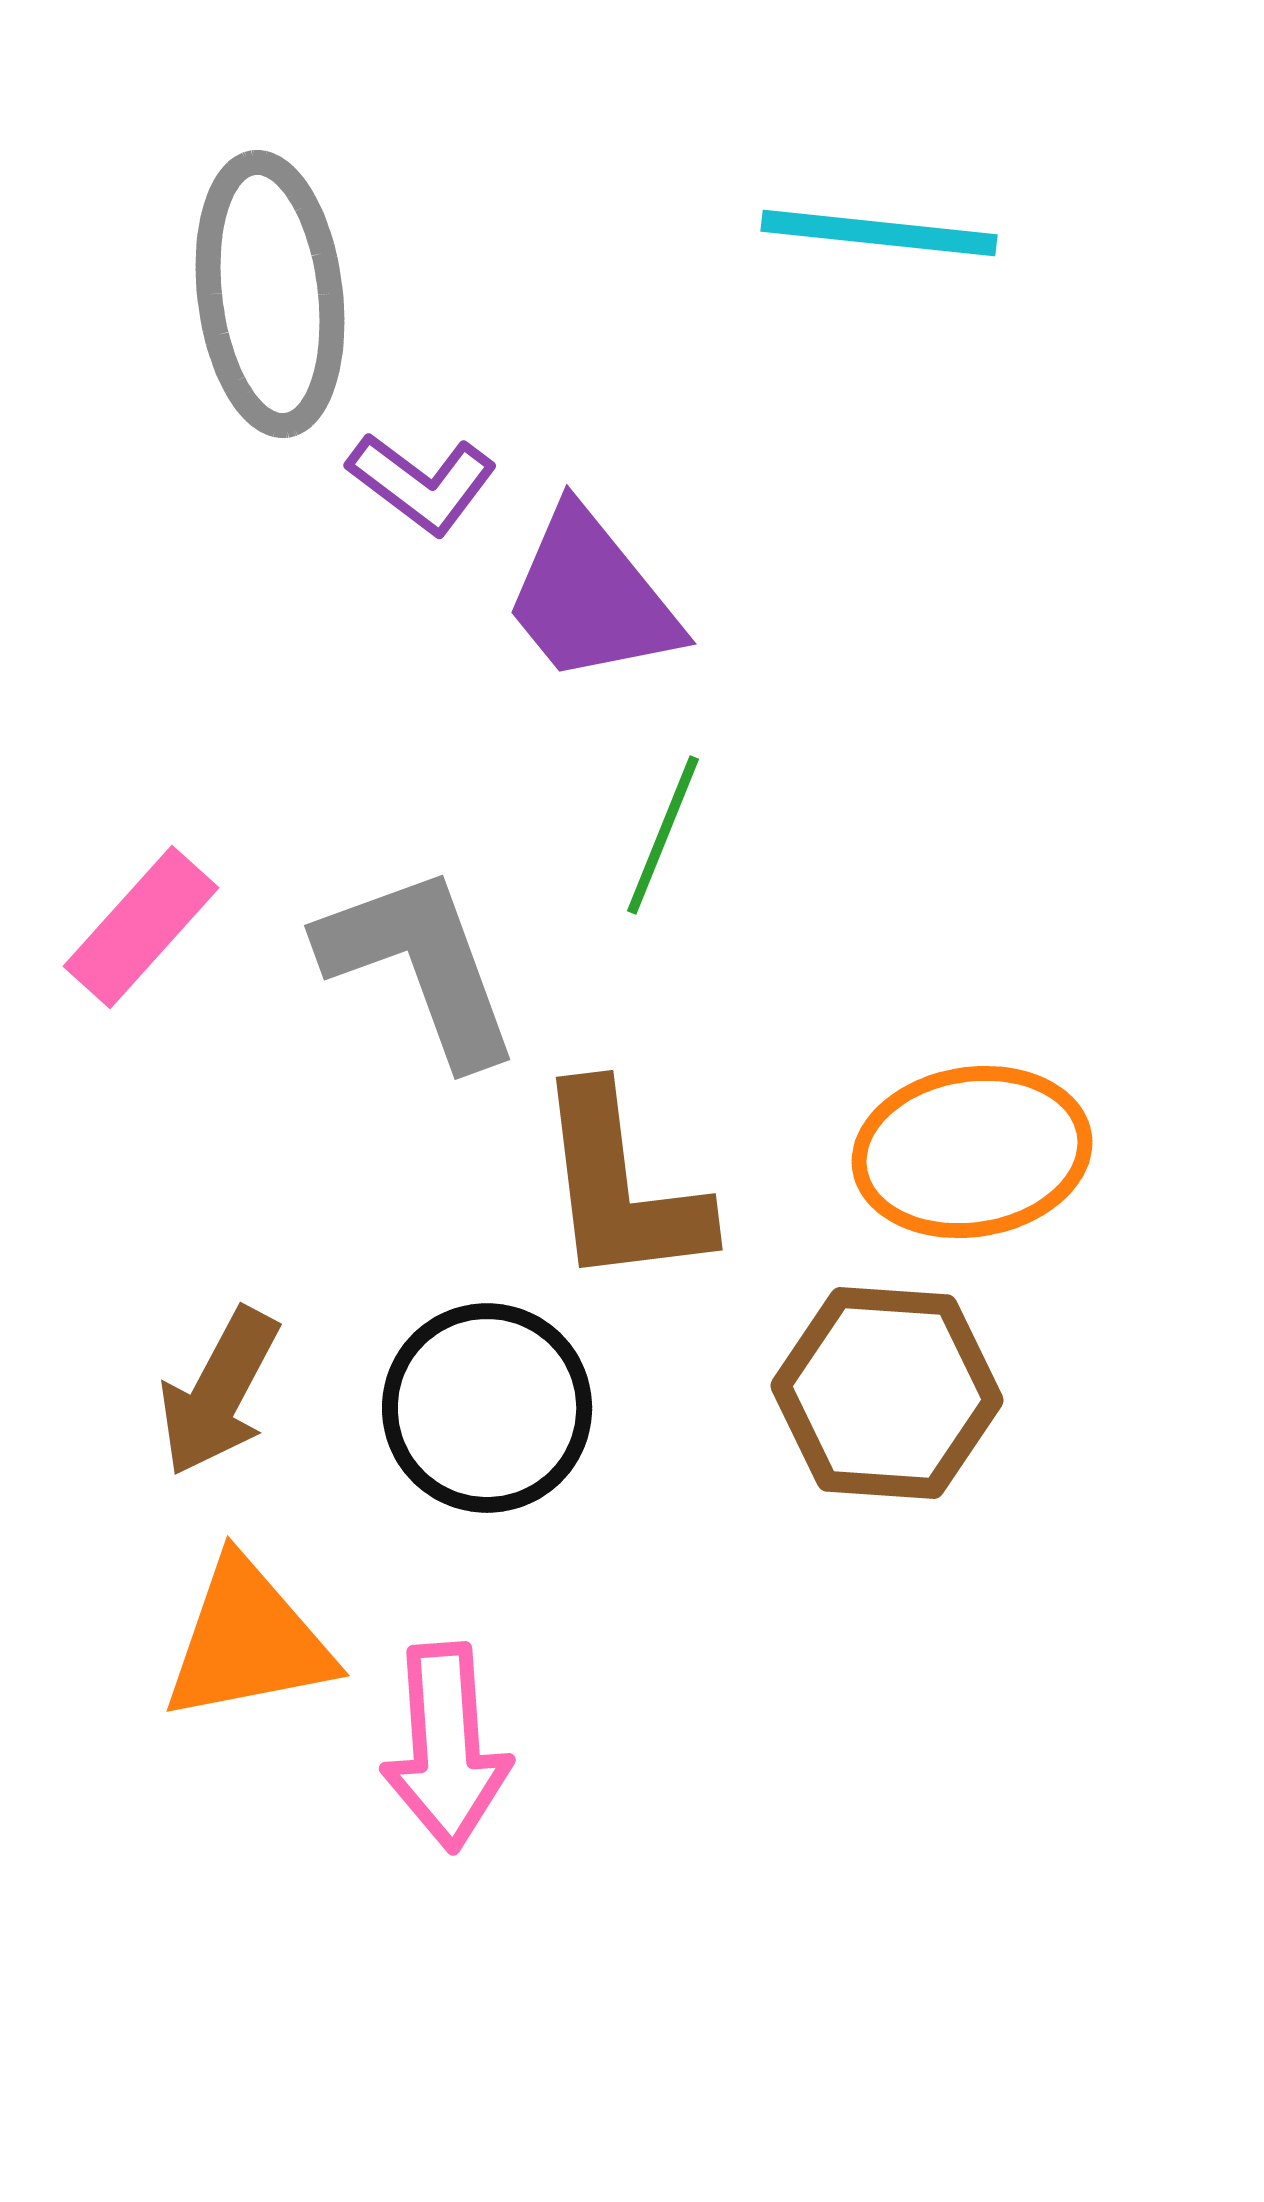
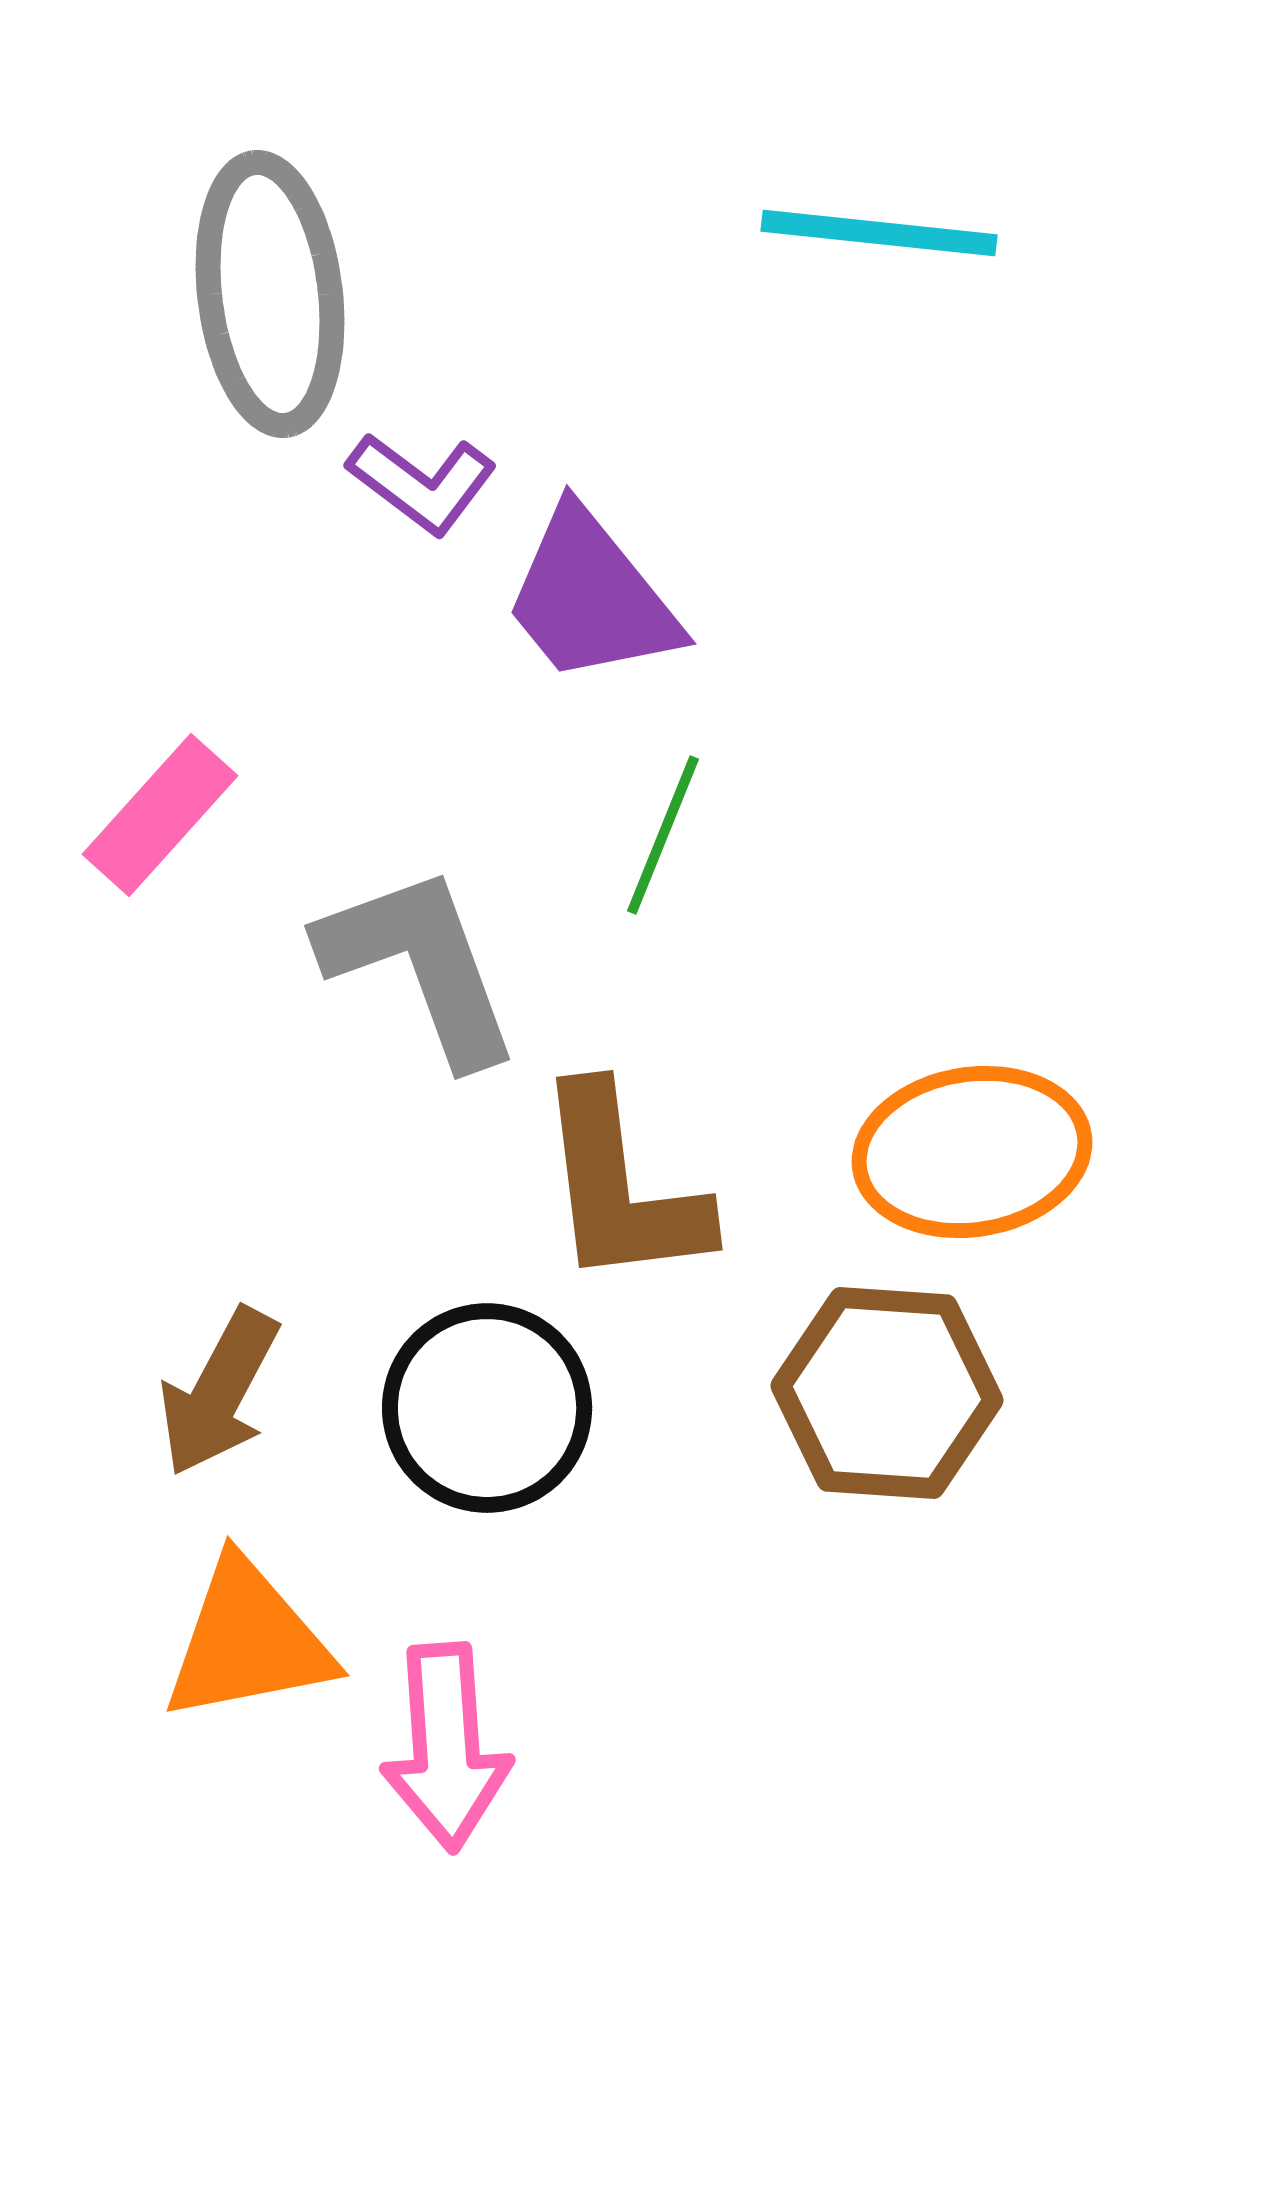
pink rectangle: moved 19 px right, 112 px up
